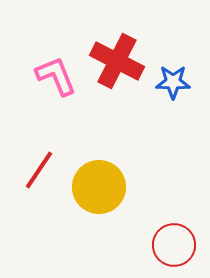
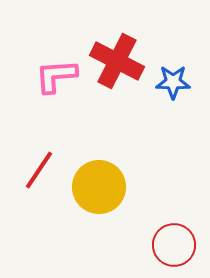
pink L-shape: rotated 72 degrees counterclockwise
